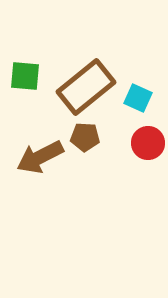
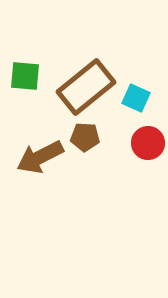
cyan square: moved 2 px left
